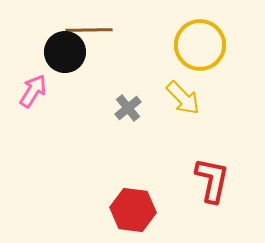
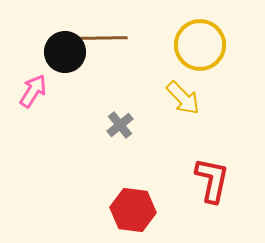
brown line: moved 15 px right, 8 px down
gray cross: moved 8 px left, 17 px down
